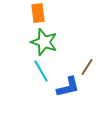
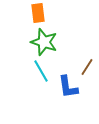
blue L-shape: rotated 95 degrees clockwise
